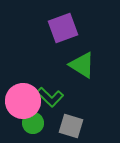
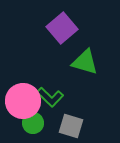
purple square: moved 1 px left; rotated 20 degrees counterclockwise
green triangle: moved 3 px right, 3 px up; rotated 16 degrees counterclockwise
